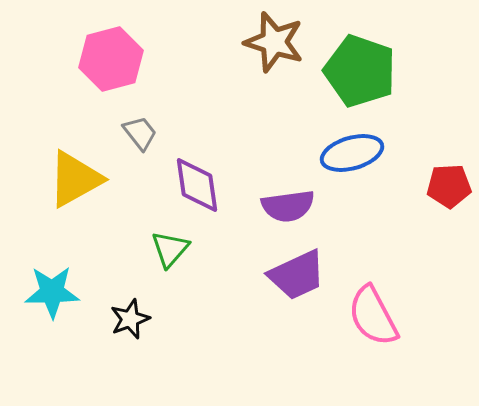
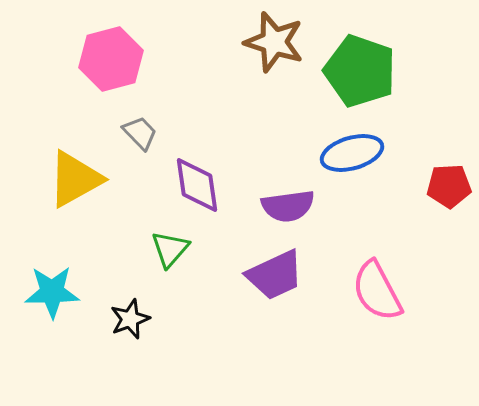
gray trapezoid: rotated 6 degrees counterclockwise
purple trapezoid: moved 22 px left
pink semicircle: moved 4 px right, 25 px up
